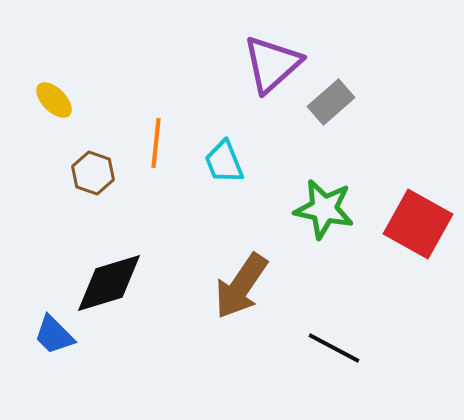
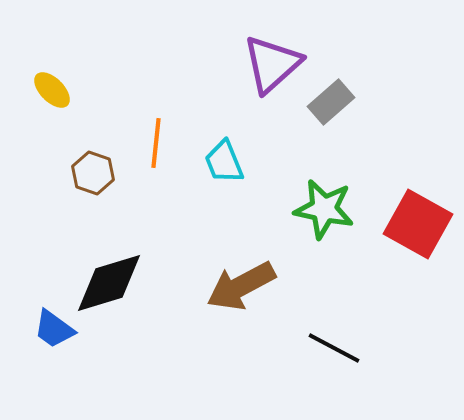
yellow ellipse: moved 2 px left, 10 px up
brown arrow: rotated 28 degrees clockwise
blue trapezoid: moved 6 px up; rotated 9 degrees counterclockwise
